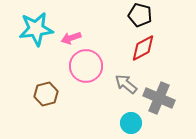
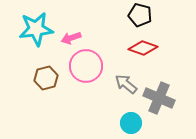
red diamond: rotated 48 degrees clockwise
brown hexagon: moved 16 px up
